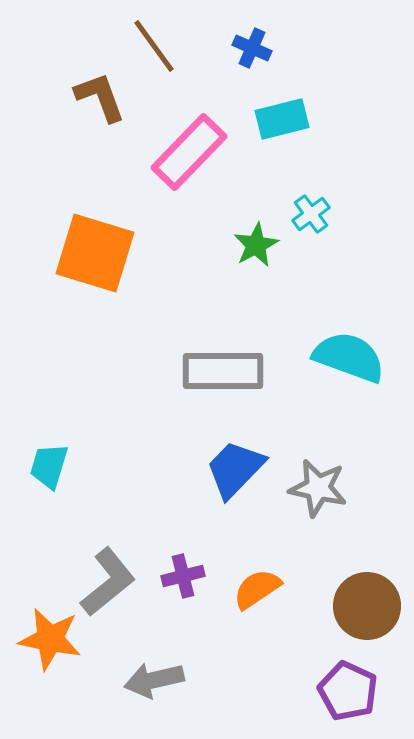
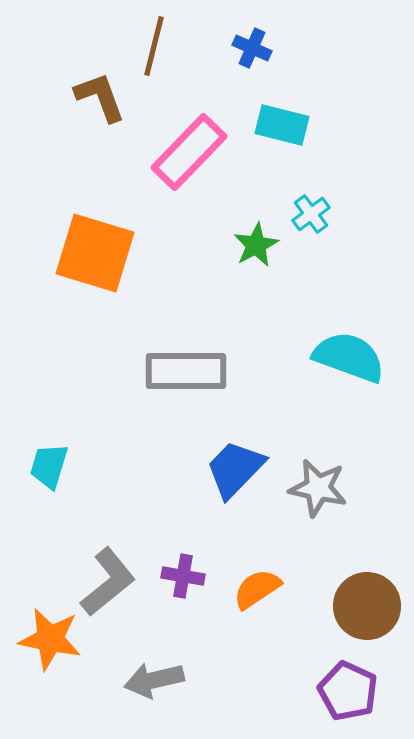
brown line: rotated 50 degrees clockwise
cyan rectangle: moved 6 px down; rotated 28 degrees clockwise
gray rectangle: moved 37 px left
purple cross: rotated 24 degrees clockwise
